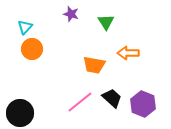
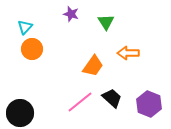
orange trapezoid: moved 1 px left, 1 px down; rotated 65 degrees counterclockwise
purple hexagon: moved 6 px right
